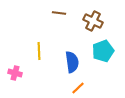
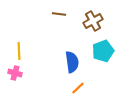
brown line: moved 1 px down
brown cross: rotated 36 degrees clockwise
yellow line: moved 20 px left
